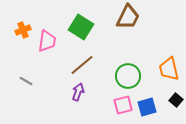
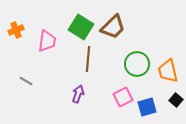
brown trapezoid: moved 15 px left, 10 px down; rotated 20 degrees clockwise
orange cross: moved 7 px left
brown line: moved 6 px right, 6 px up; rotated 45 degrees counterclockwise
orange trapezoid: moved 1 px left, 2 px down
green circle: moved 9 px right, 12 px up
purple arrow: moved 2 px down
pink square: moved 8 px up; rotated 12 degrees counterclockwise
